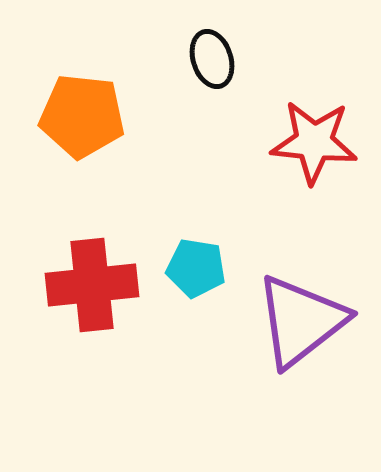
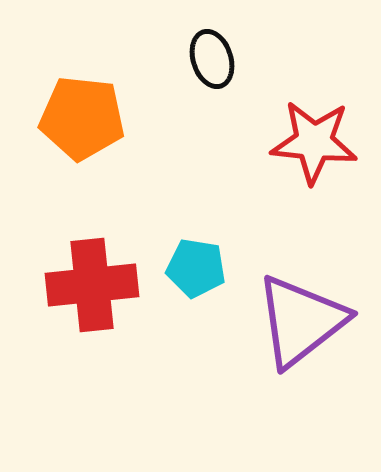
orange pentagon: moved 2 px down
